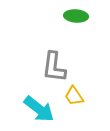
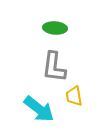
green ellipse: moved 21 px left, 12 px down
yellow trapezoid: rotated 25 degrees clockwise
